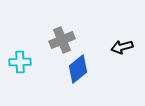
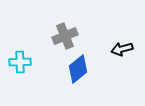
gray cross: moved 3 px right, 4 px up
black arrow: moved 2 px down
